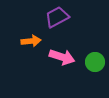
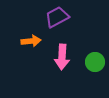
pink arrow: rotated 75 degrees clockwise
